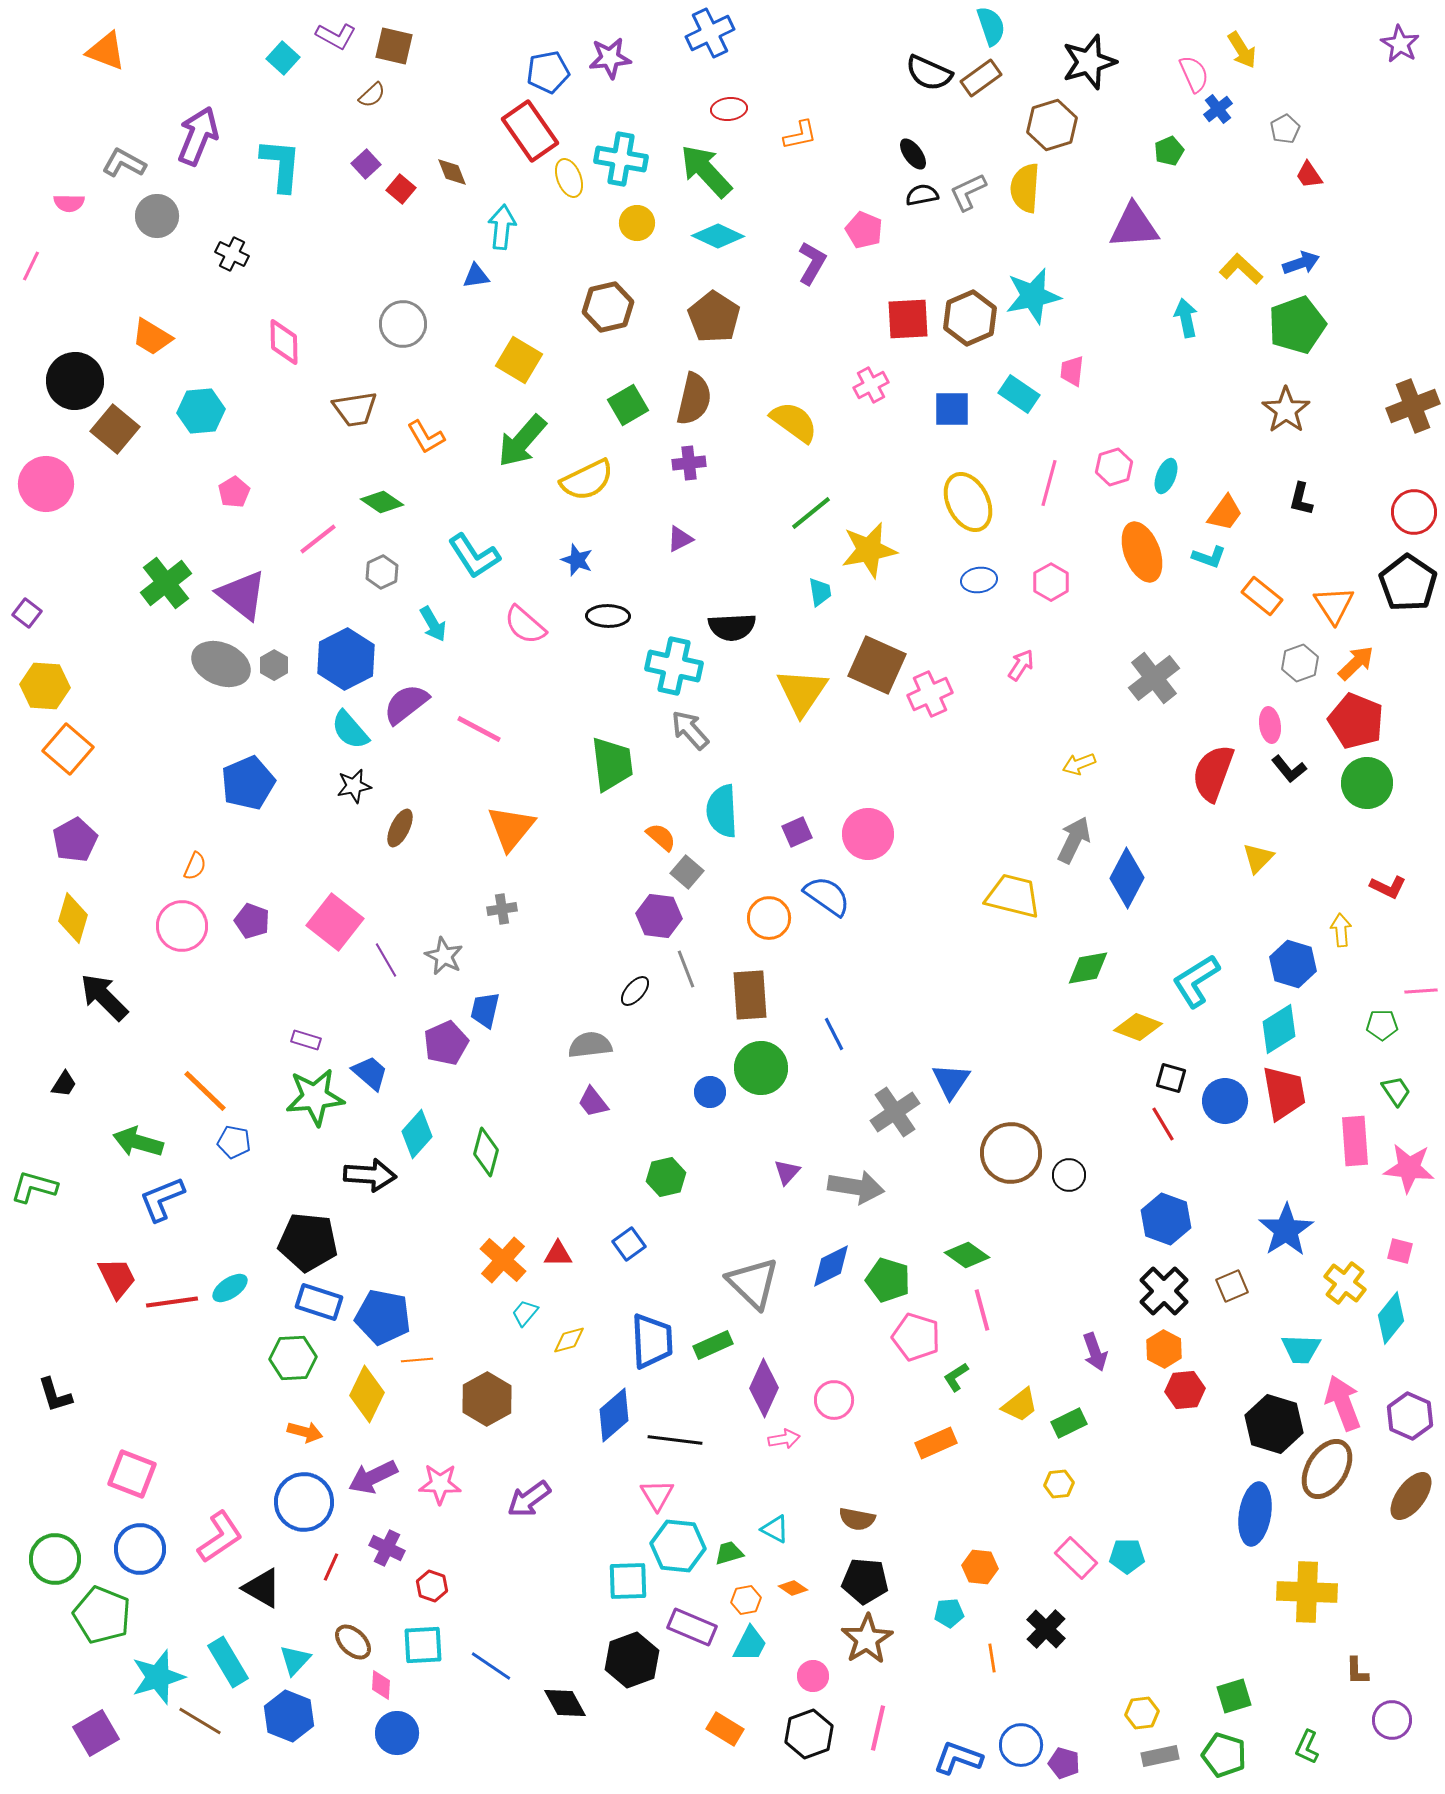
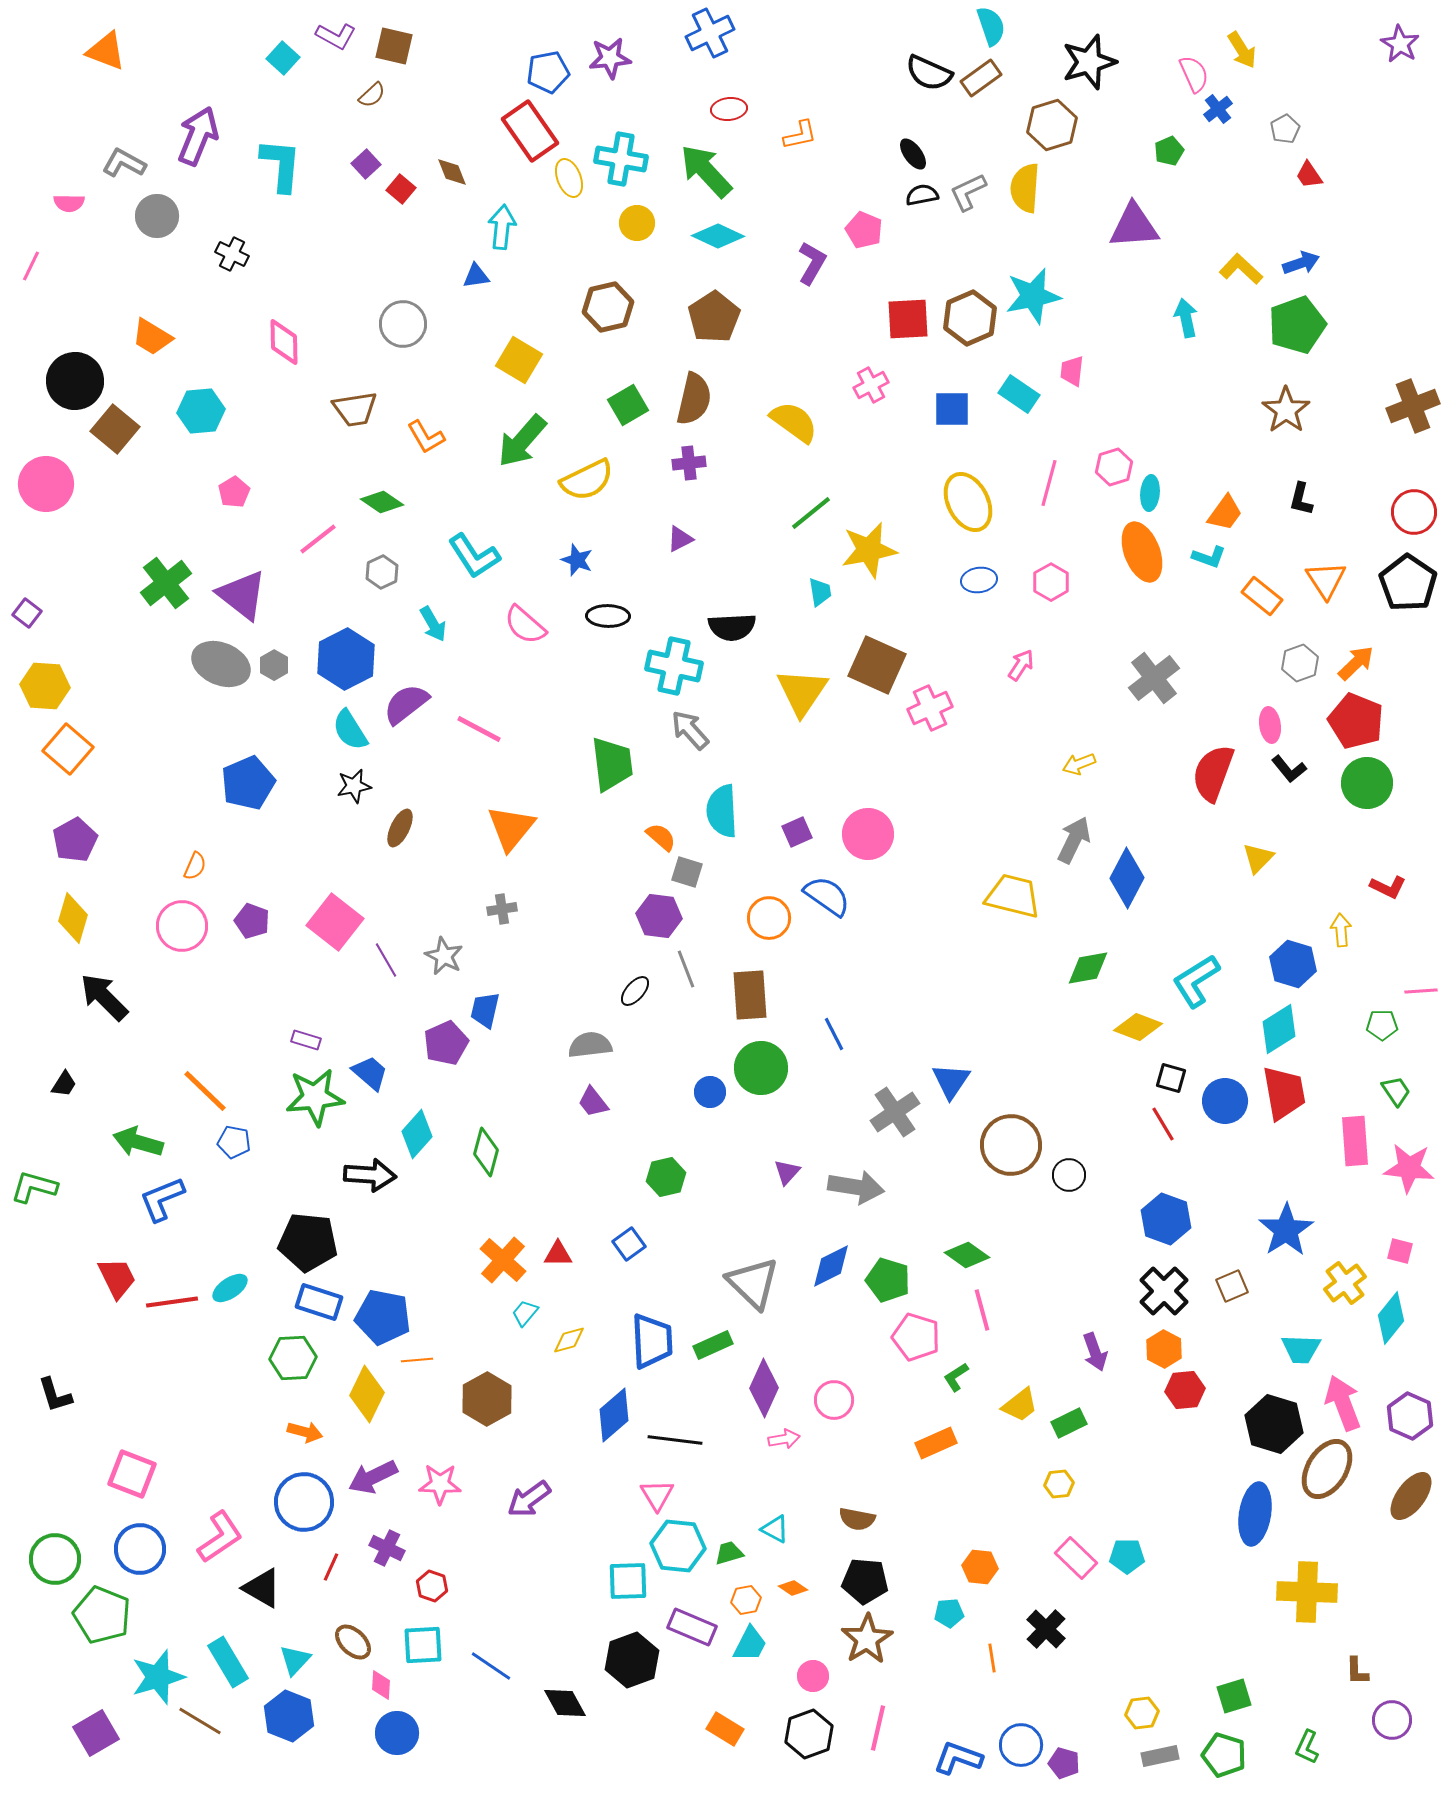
brown pentagon at (714, 317): rotated 6 degrees clockwise
cyan ellipse at (1166, 476): moved 16 px left, 17 px down; rotated 16 degrees counterclockwise
orange triangle at (1334, 605): moved 8 px left, 25 px up
pink cross at (930, 694): moved 14 px down
cyan semicircle at (350, 730): rotated 9 degrees clockwise
gray square at (687, 872): rotated 24 degrees counterclockwise
brown circle at (1011, 1153): moved 8 px up
yellow cross at (1345, 1283): rotated 15 degrees clockwise
